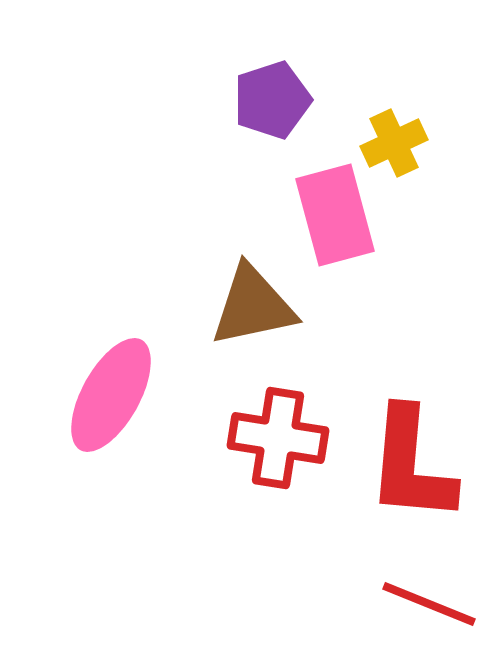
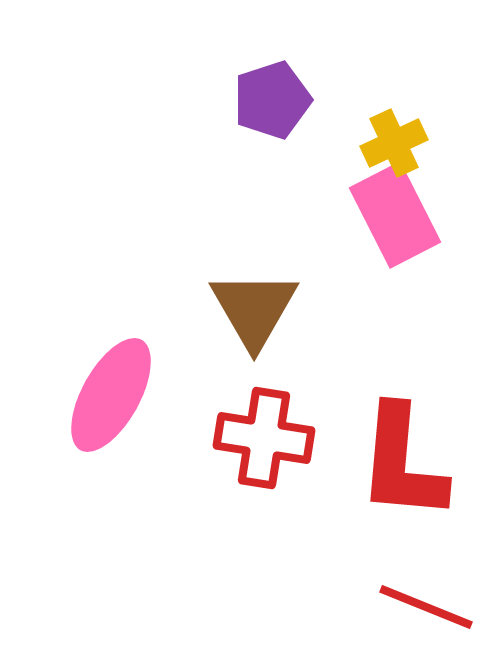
pink rectangle: moved 60 px right; rotated 12 degrees counterclockwise
brown triangle: moved 1 px right, 3 px down; rotated 48 degrees counterclockwise
red cross: moved 14 px left
red L-shape: moved 9 px left, 2 px up
red line: moved 3 px left, 3 px down
